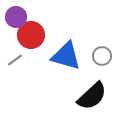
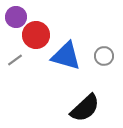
red circle: moved 5 px right
gray circle: moved 2 px right
black semicircle: moved 7 px left, 12 px down
